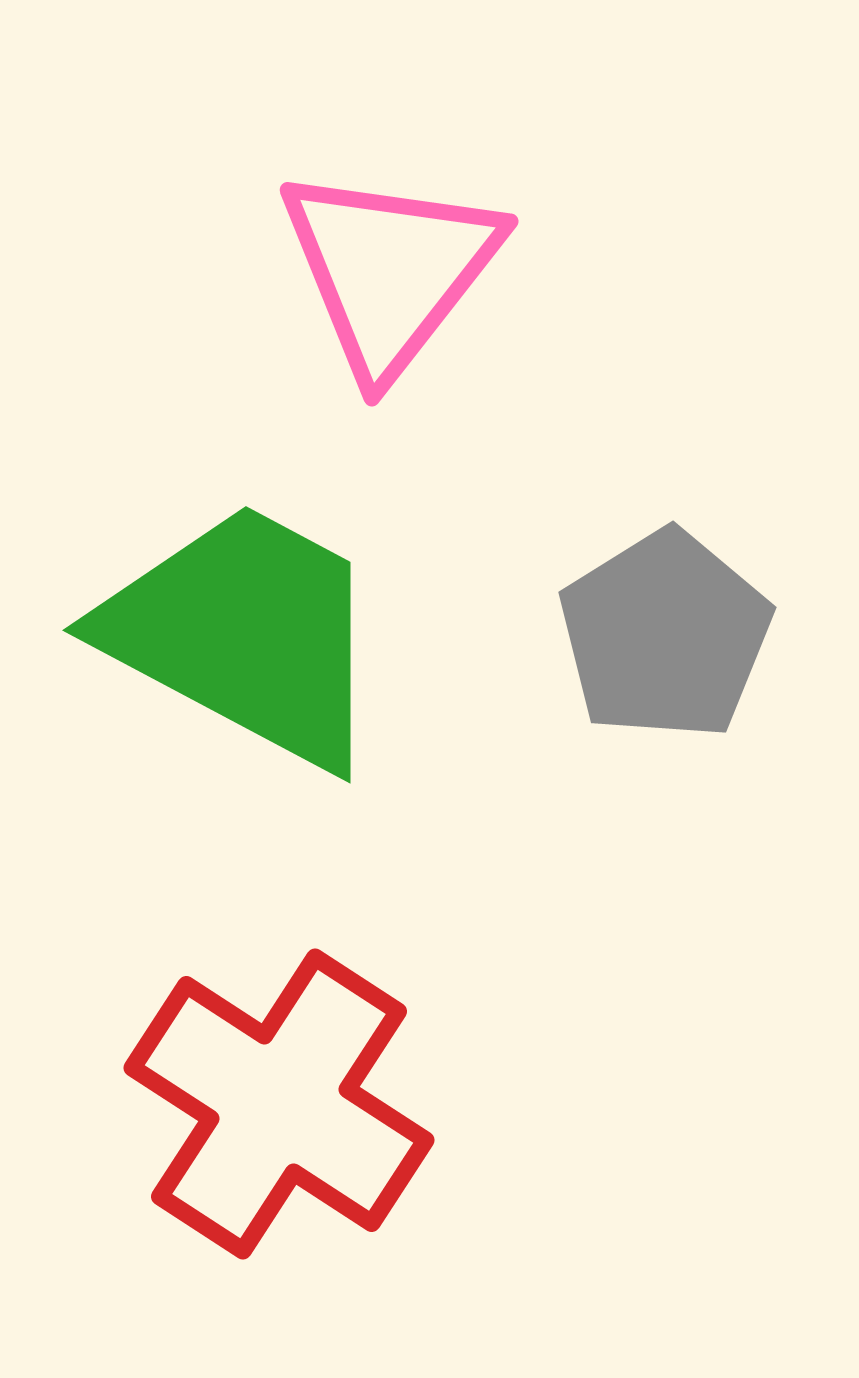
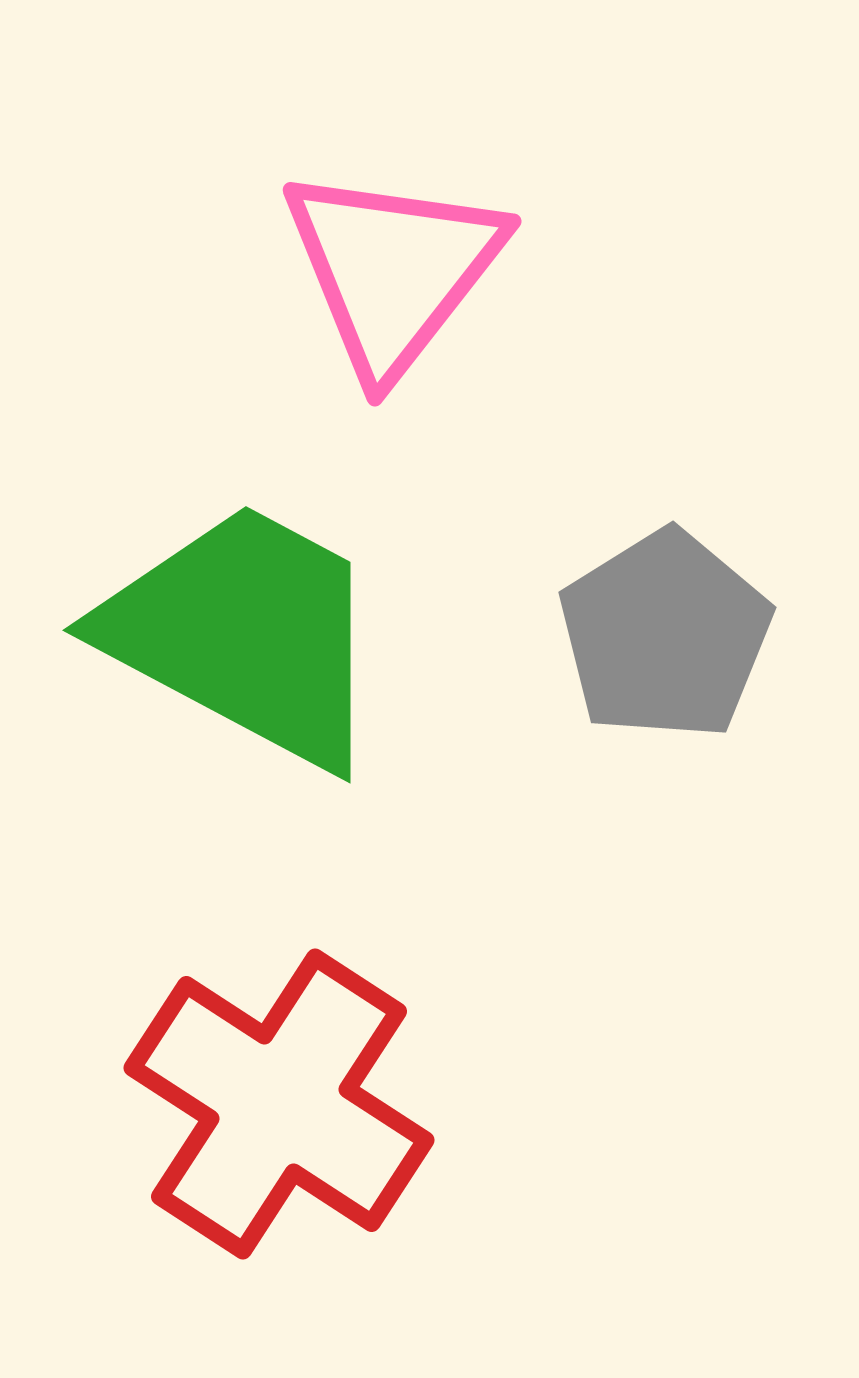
pink triangle: moved 3 px right
